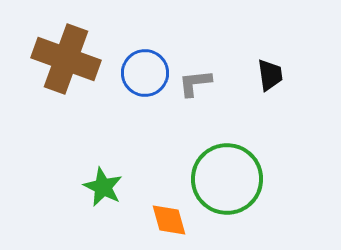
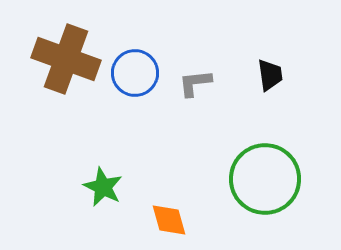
blue circle: moved 10 px left
green circle: moved 38 px right
